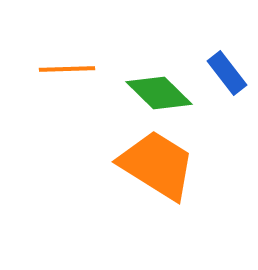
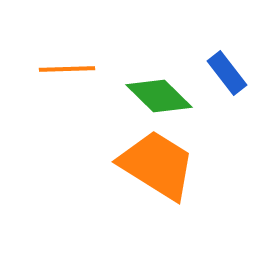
green diamond: moved 3 px down
